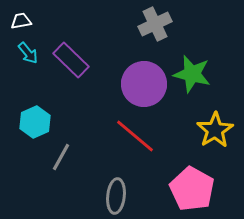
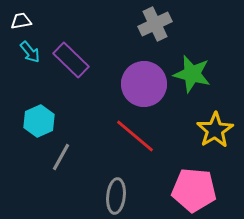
cyan arrow: moved 2 px right, 1 px up
cyan hexagon: moved 4 px right, 1 px up
pink pentagon: moved 2 px right, 1 px down; rotated 24 degrees counterclockwise
